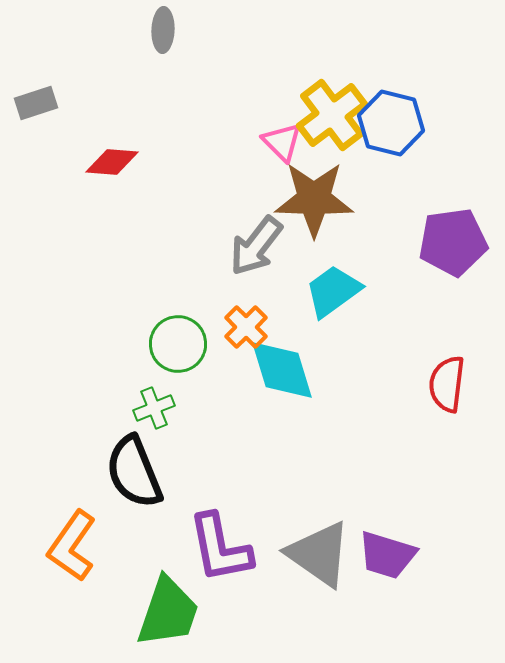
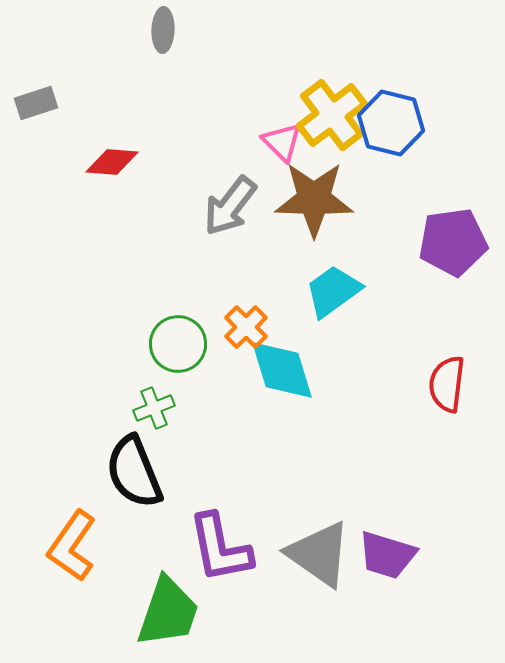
gray arrow: moved 26 px left, 40 px up
